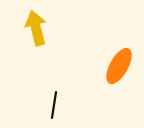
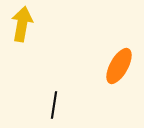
yellow arrow: moved 14 px left, 4 px up; rotated 24 degrees clockwise
